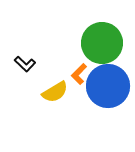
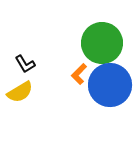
black L-shape: rotated 15 degrees clockwise
blue circle: moved 2 px right, 1 px up
yellow semicircle: moved 35 px left
